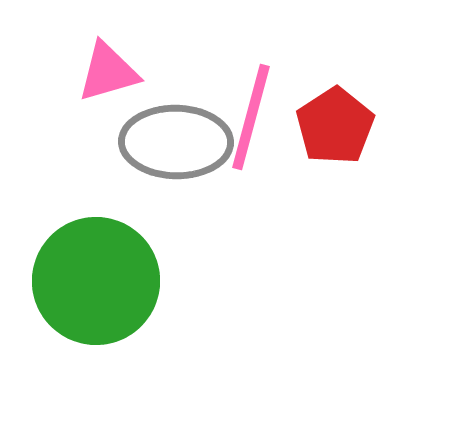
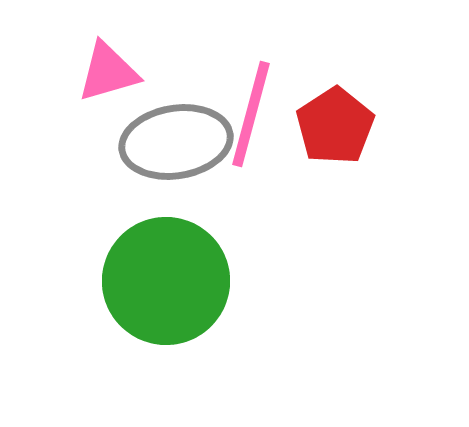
pink line: moved 3 px up
gray ellipse: rotated 10 degrees counterclockwise
green circle: moved 70 px right
